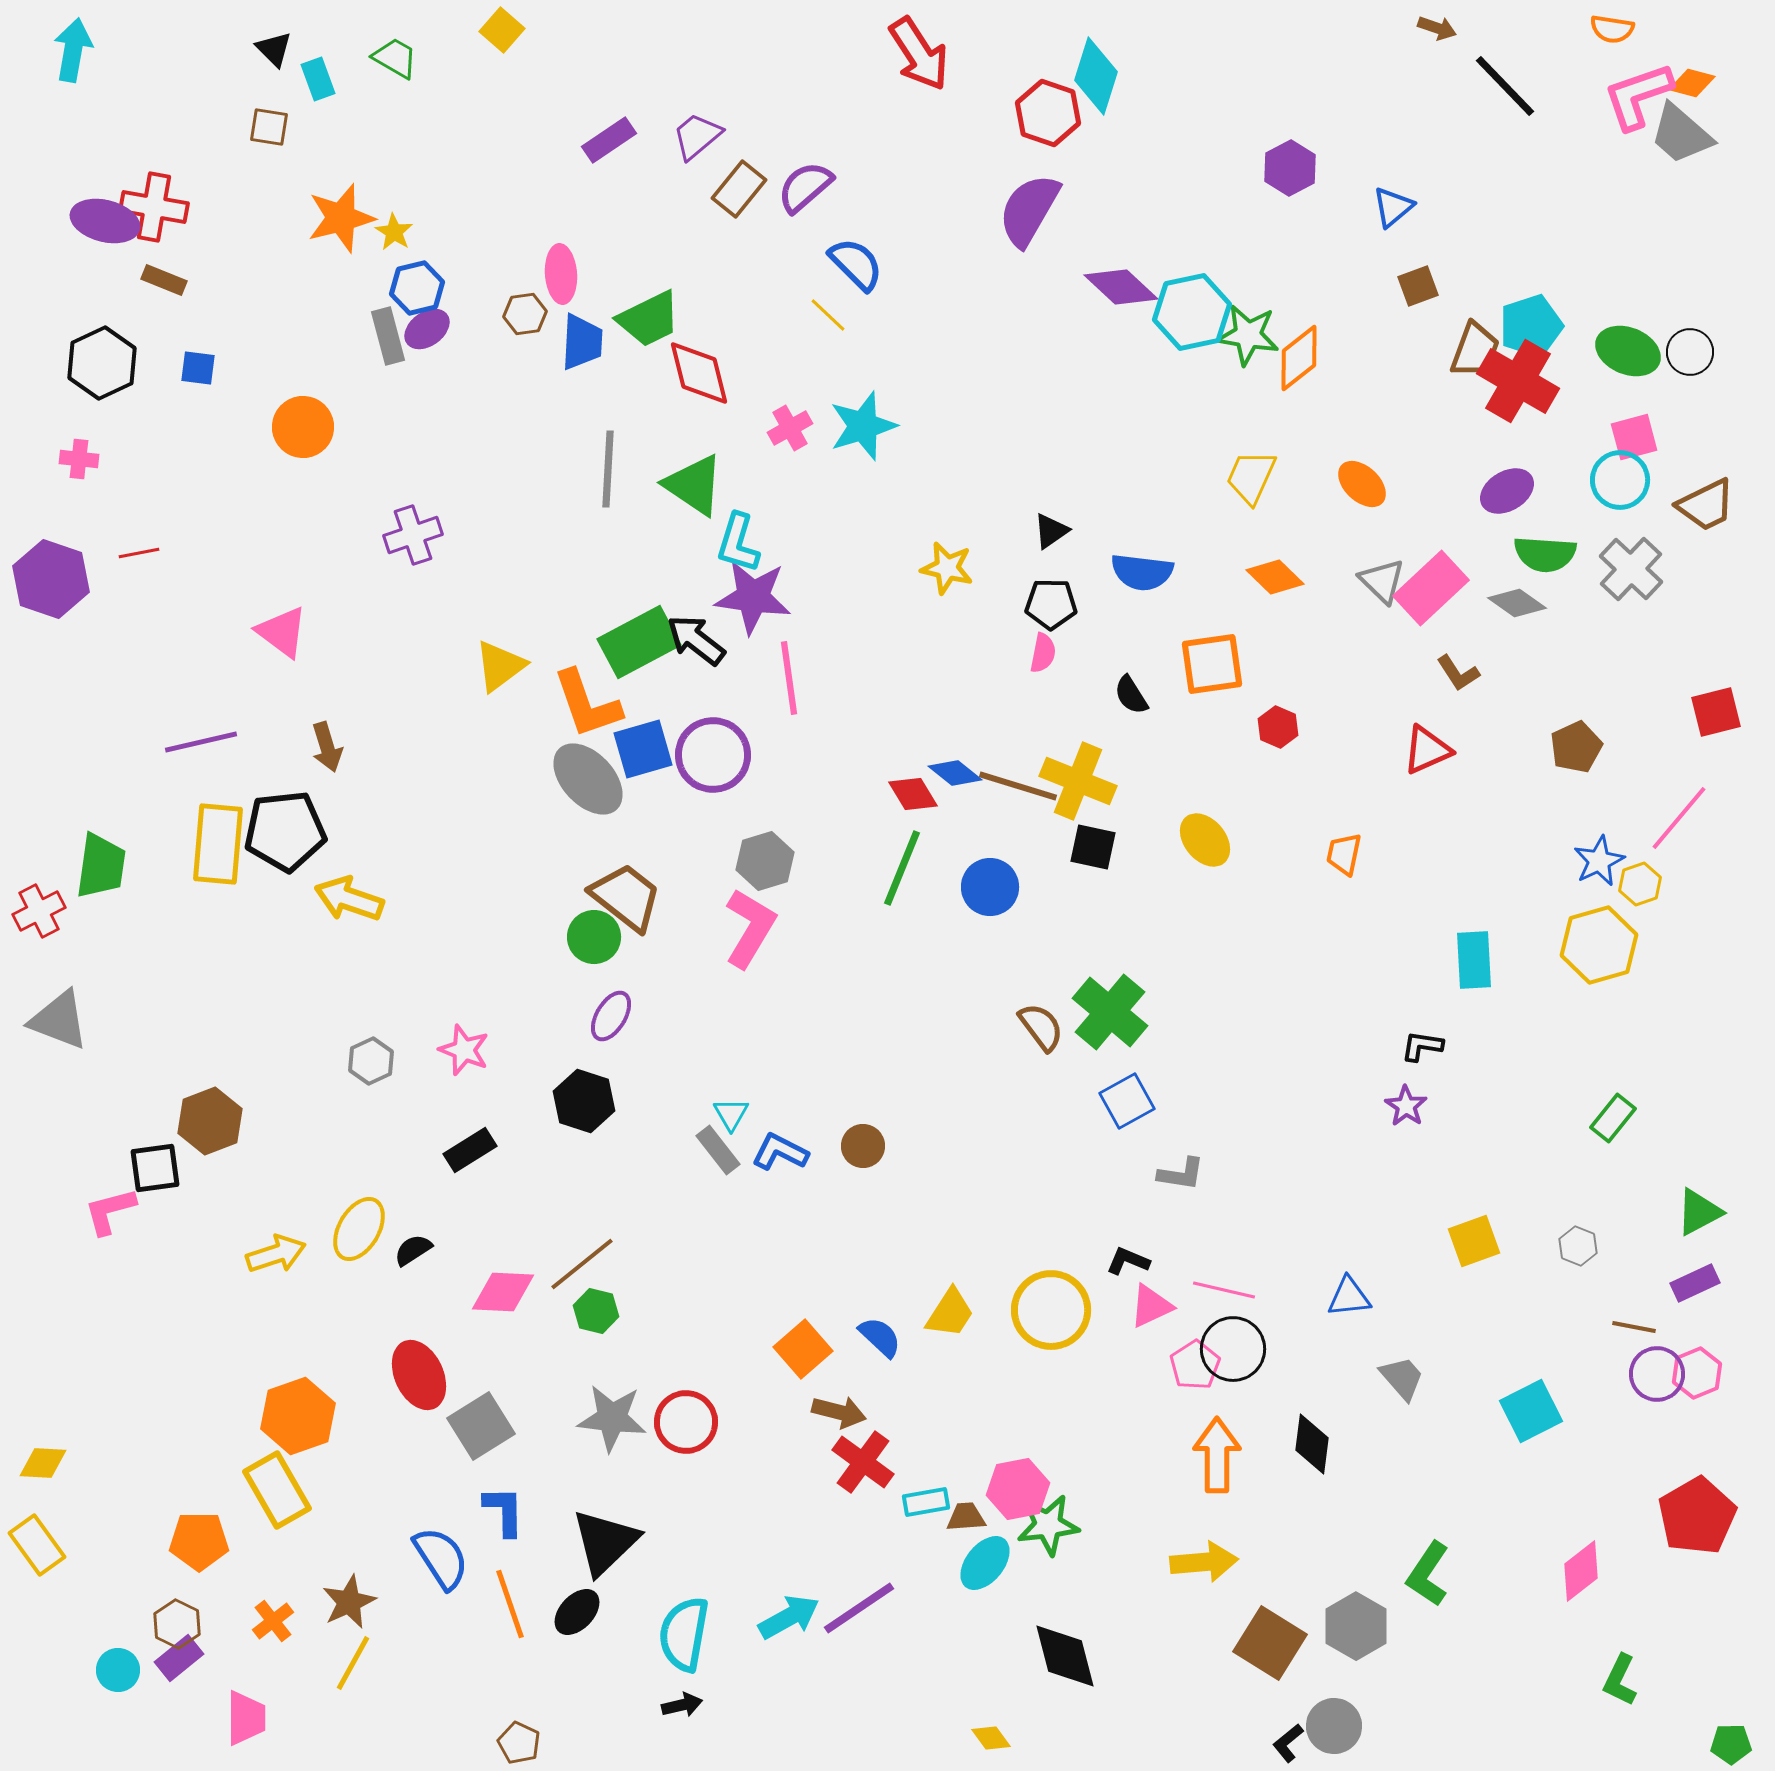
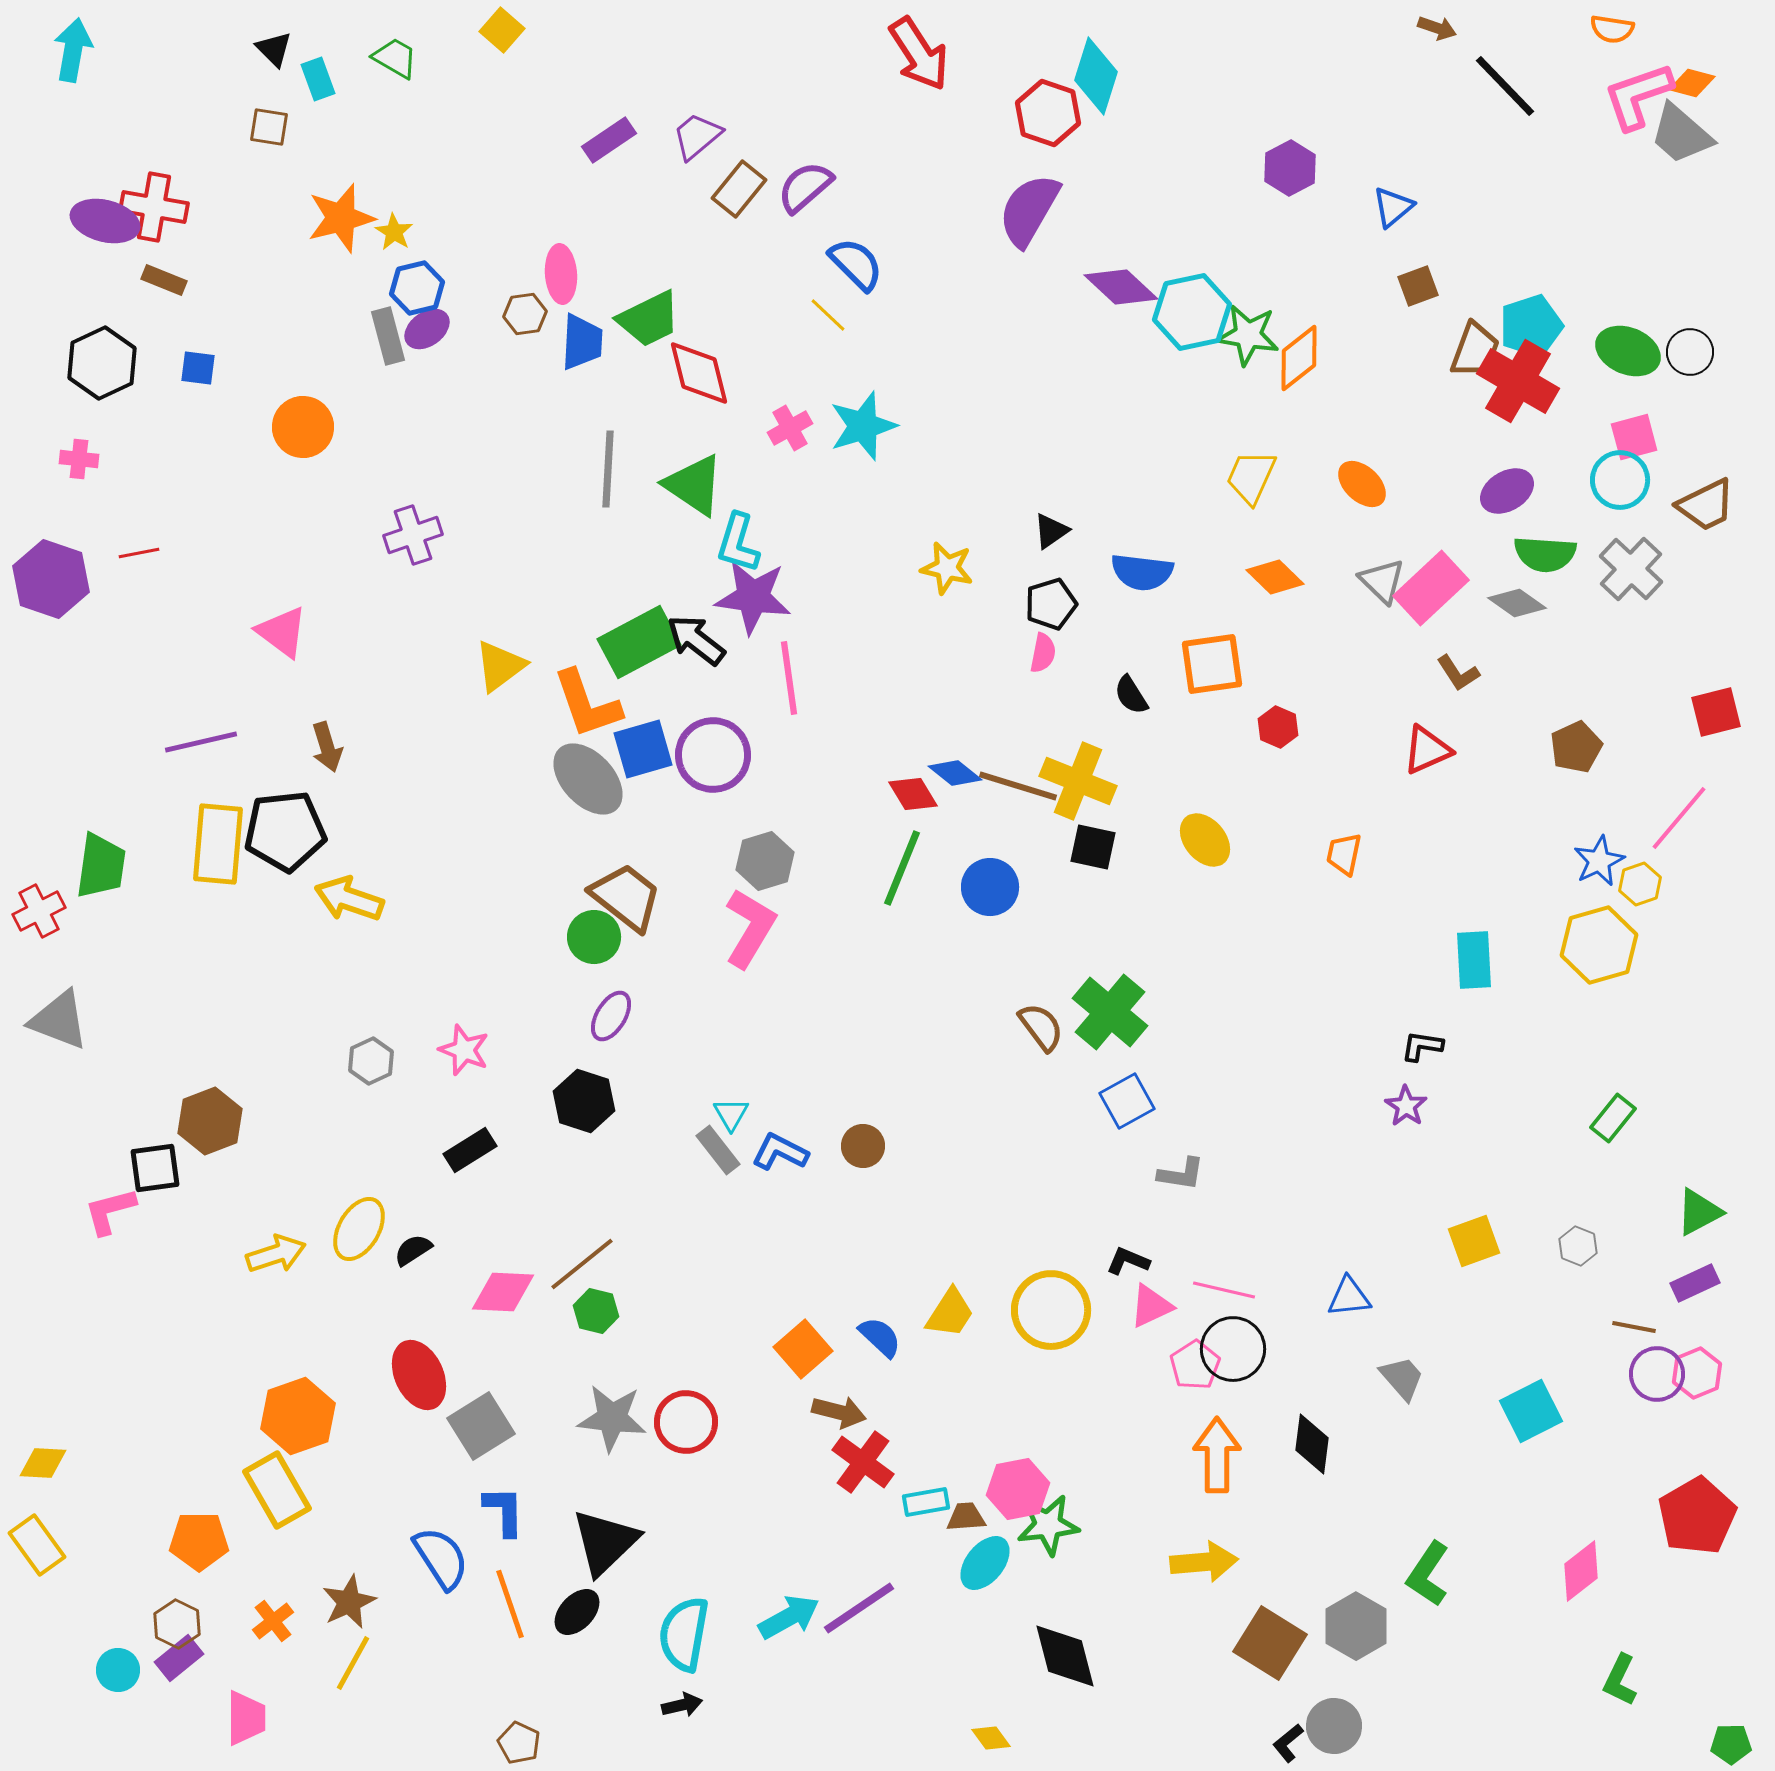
black pentagon at (1051, 604): rotated 18 degrees counterclockwise
